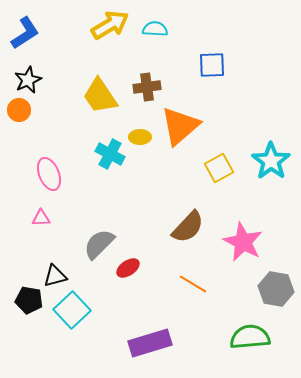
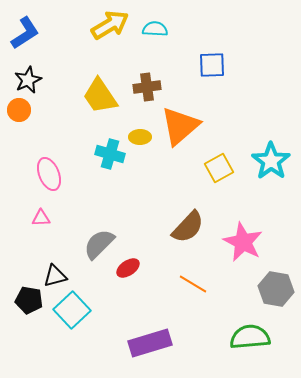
cyan cross: rotated 12 degrees counterclockwise
